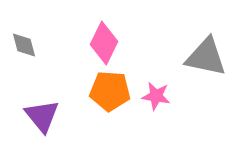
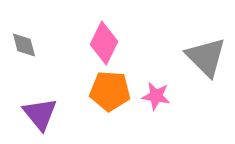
gray triangle: rotated 33 degrees clockwise
purple triangle: moved 2 px left, 2 px up
